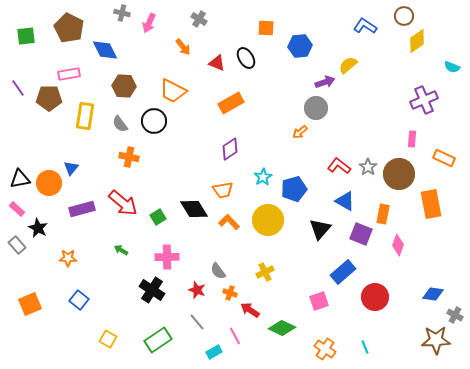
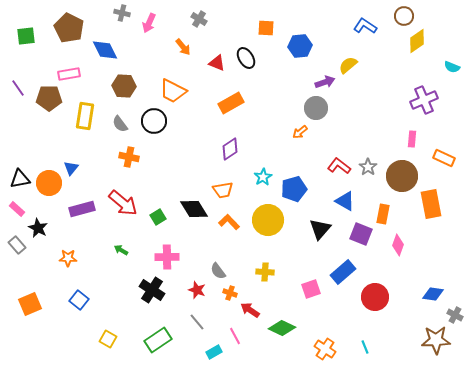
brown circle at (399, 174): moved 3 px right, 2 px down
yellow cross at (265, 272): rotated 30 degrees clockwise
pink square at (319, 301): moved 8 px left, 12 px up
